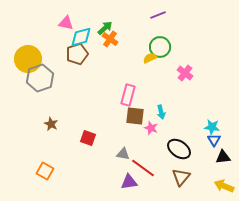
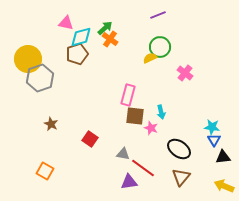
red square: moved 2 px right, 1 px down; rotated 14 degrees clockwise
